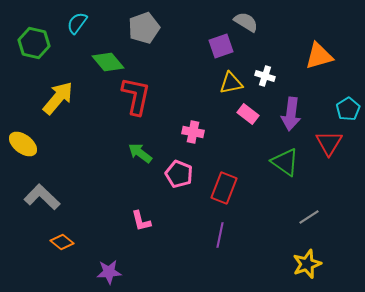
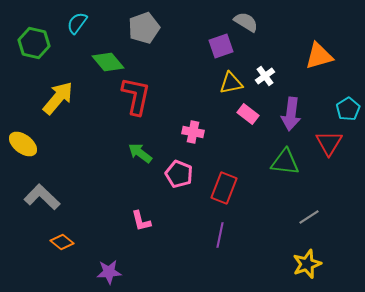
white cross: rotated 36 degrees clockwise
green triangle: rotated 28 degrees counterclockwise
